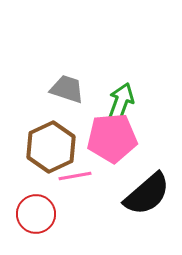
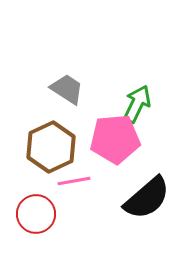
gray trapezoid: rotated 15 degrees clockwise
green arrow: moved 16 px right, 2 px down; rotated 6 degrees clockwise
pink pentagon: moved 3 px right, 1 px down
pink line: moved 1 px left, 5 px down
black semicircle: moved 4 px down
